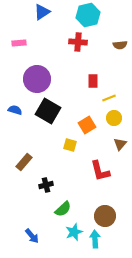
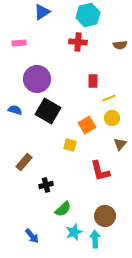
yellow circle: moved 2 px left
